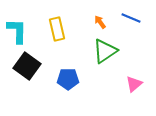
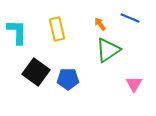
blue line: moved 1 px left
orange arrow: moved 2 px down
cyan L-shape: moved 1 px down
green triangle: moved 3 px right, 1 px up
black square: moved 9 px right, 6 px down
pink triangle: rotated 18 degrees counterclockwise
